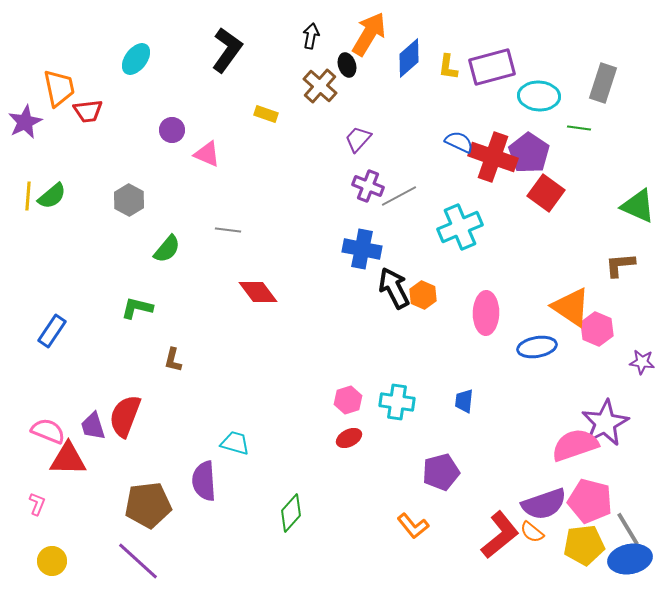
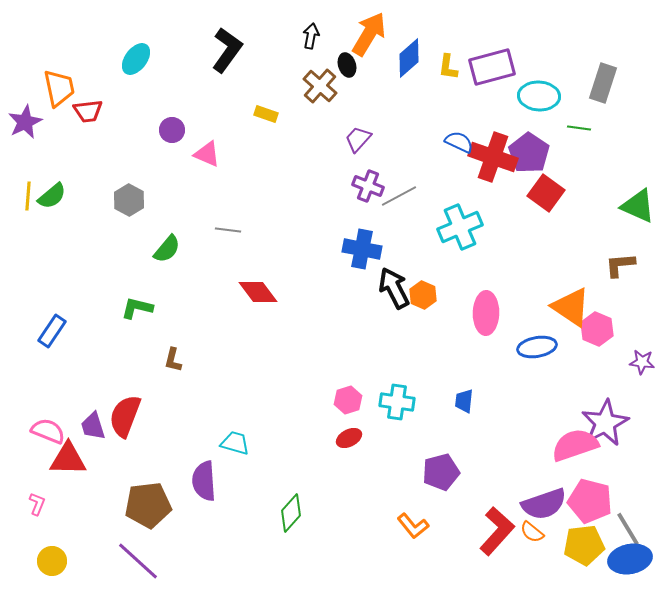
red L-shape at (500, 535): moved 3 px left, 4 px up; rotated 9 degrees counterclockwise
